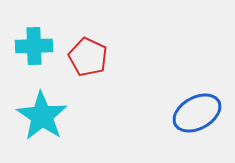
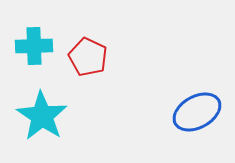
blue ellipse: moved 1 px up
